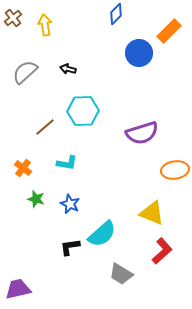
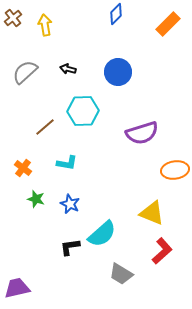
orange rectangle: moved 1 px left, 7 px up
blue circle: moved 21 px left, 19 px down
purple trapezoid: moved 1 px left, 1 px up
